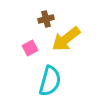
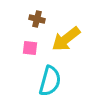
brown cross: moved 9 px left; rotated 28 degrees clockwise
pink square: rotated 35 degrees clockwise
